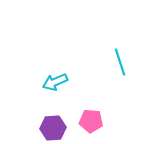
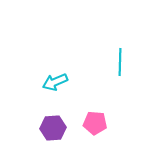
cyan line: rotated 20 degrees clockwise
pink pentagon: moved 4 px right, 2 px down
